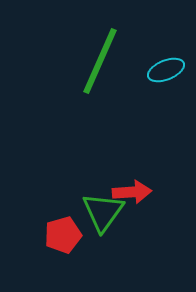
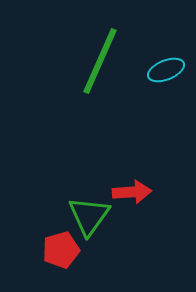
green triangle: moved 14 px left, 4 px down
red pentagon: moved 2 px left, 15 px down
